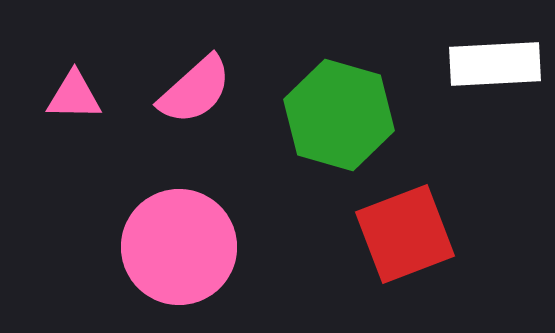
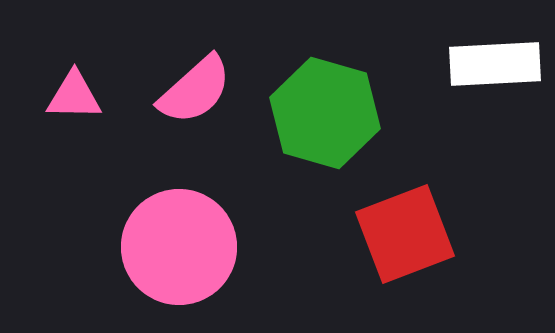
green hexagon: moved 14 px left, 2 px up
